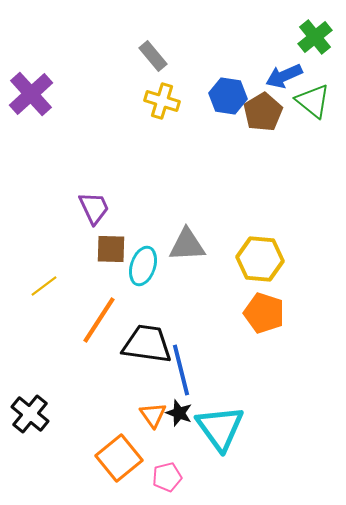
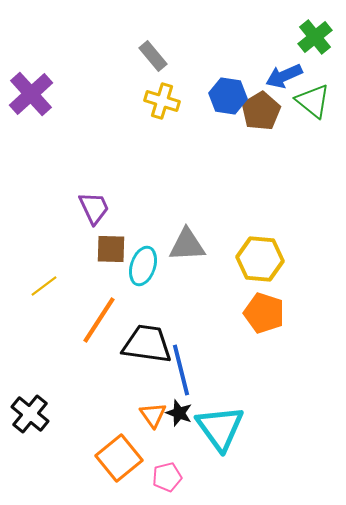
brown pentagon: moved 2 px left, 1 px up
